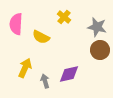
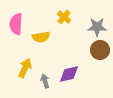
gray star: rotated 12 degrees counterclockwise
yellow semicircle: rotated 36 degrees counterclockwise
